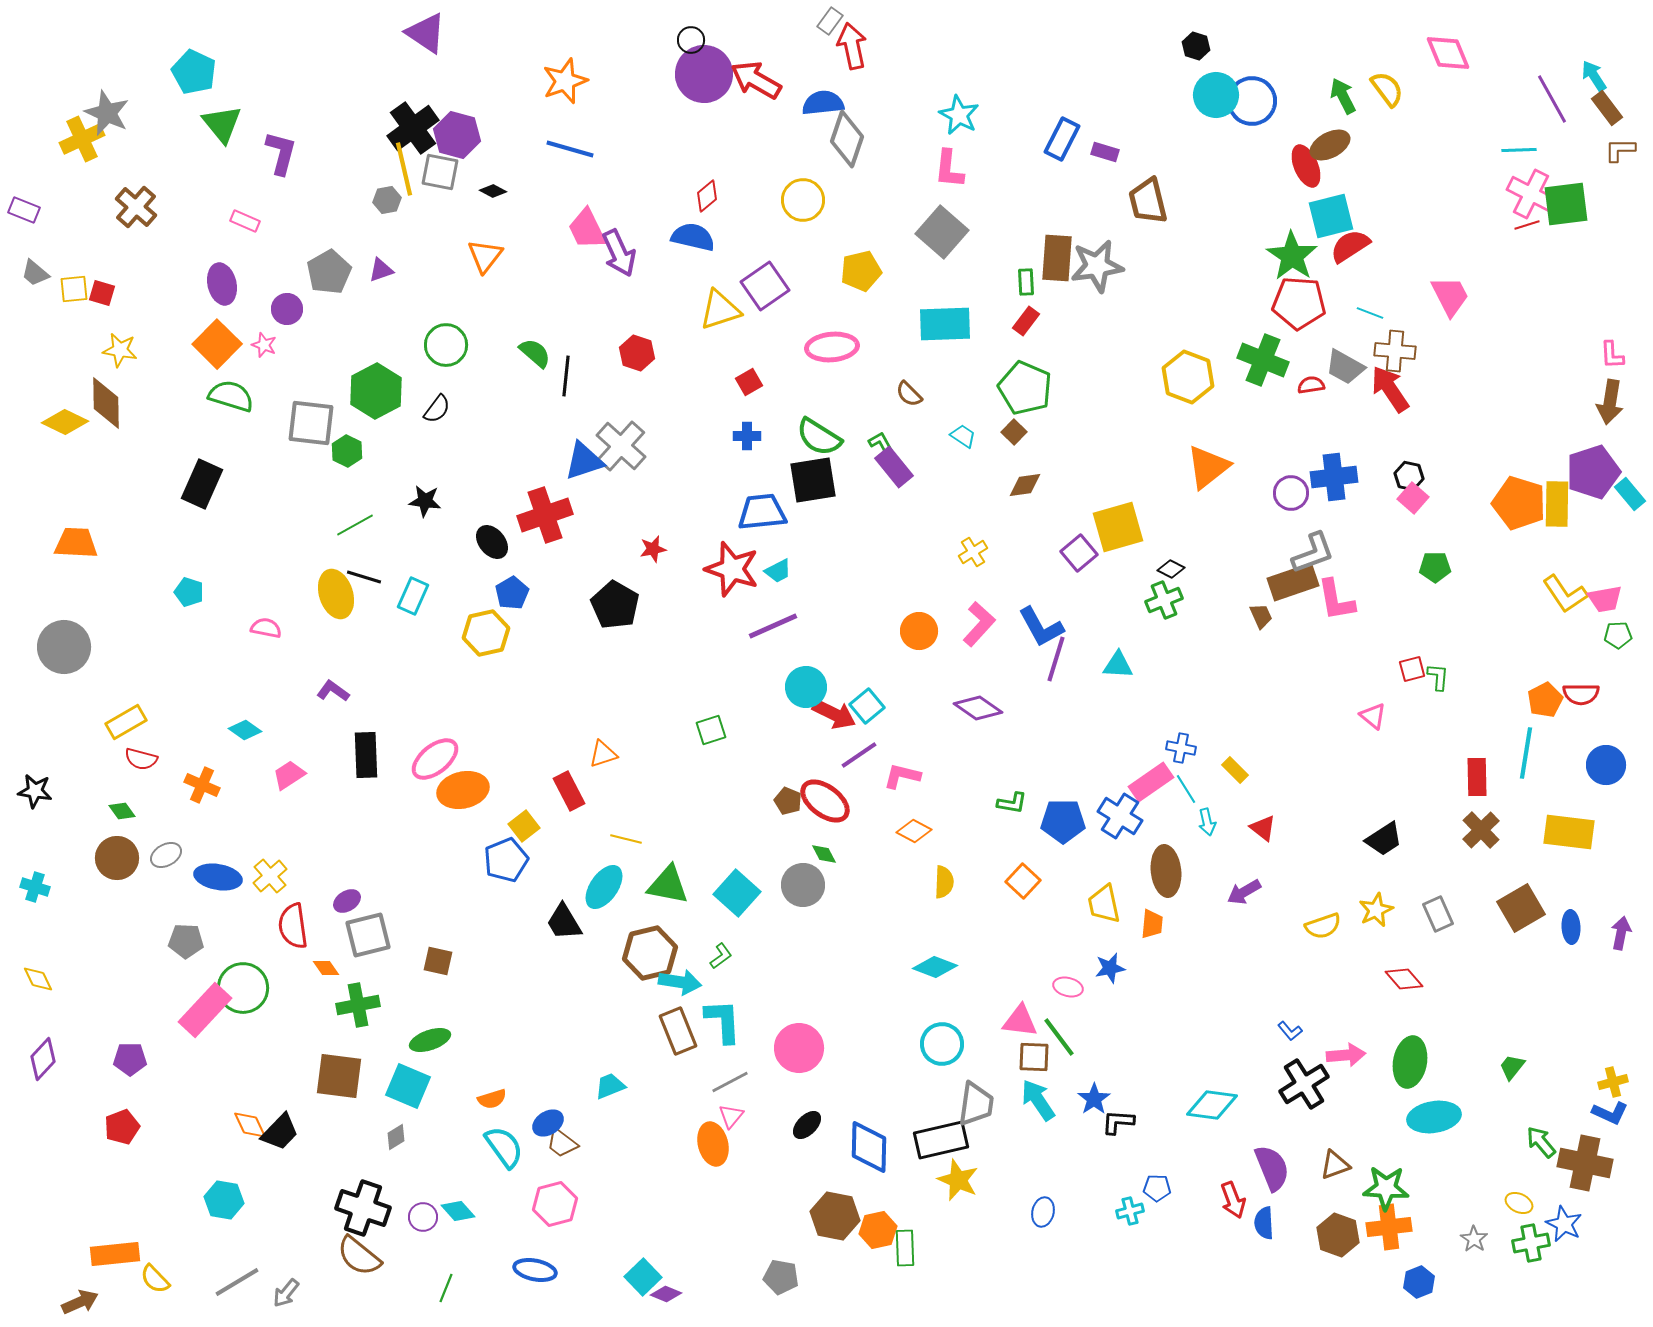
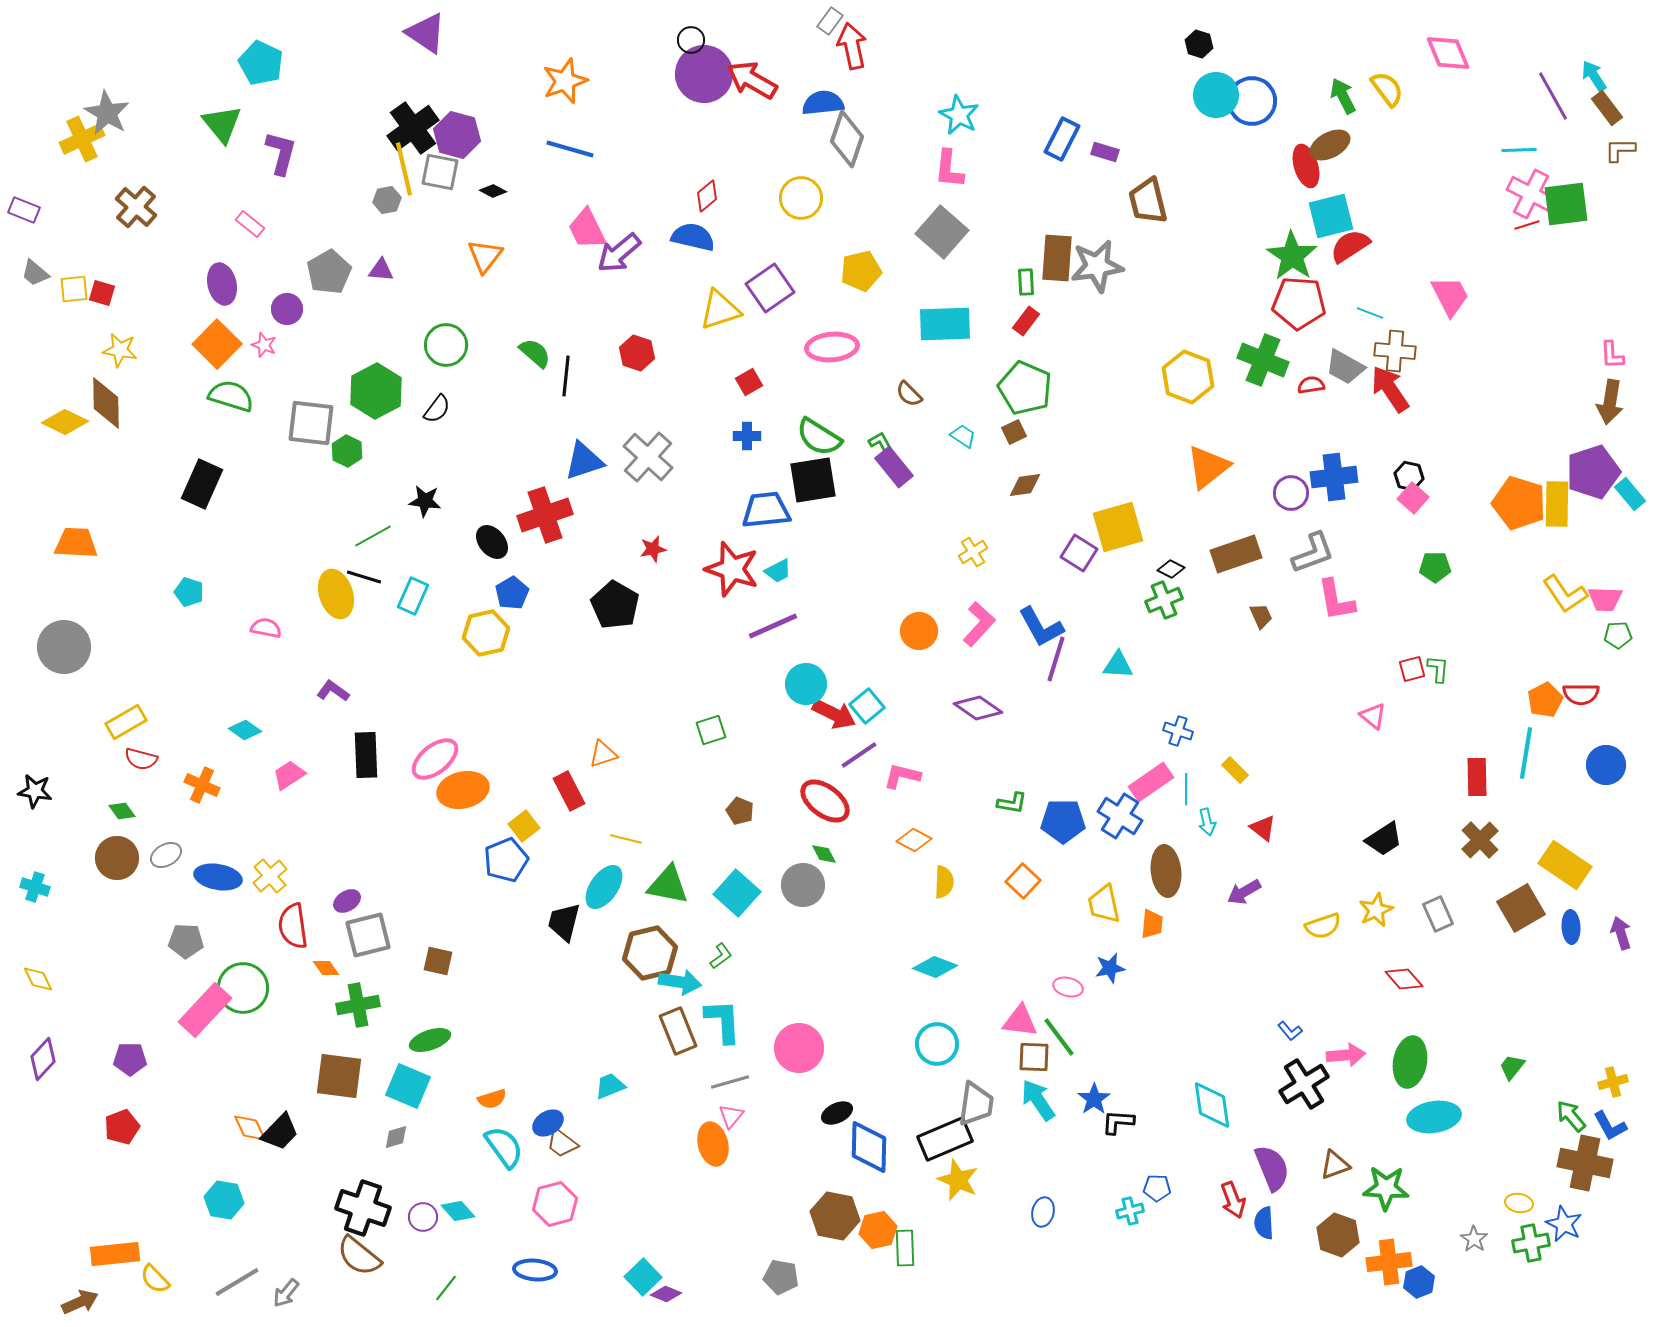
black hexagon at (1196, 46): moved 3 px right, 2 px up
cyan pentagon at (194, 72): moved 67 px right, 9 px up
red arrow at (756, 80): moved 4 px left
purple line at (1552, 99): moved 1 px right, 3 px up
gray star at (107, 113): rotated 6 degrees clockwise
red ellipse at (1306, 166): rotated 6 degrees clockwise
yellow circle at (803, 200): moved 2 px left, 2 px up
pink rectangle at (245, 221): moved 5 px right, 3 px down; rotated 16 degrees clockwise
purple arrow at (619, 253): rotated 75 degrees clockwise
purple triangle at (381, 270): rotated 24 degrees clockwise
purple square at (765, 286): moved 5 px right, 2 px down
brown square at (1014, 432): rotated 20 degrees clockwise
gray cross at (621, 446): moved 27 px right, 11 px down
blue trapezoid at (762, 512): moved 4 px right, 2 px up
green line at (355, 525): moved 18 px right, 11 px down
purple square at (1079, 553): rotated 18 degrees counterclockwise
brown rectangle at (1293, 582): moved 57 px left, 28 px up
pink trapezoid at (1605, 599): rotated 12 degrees clockwise
green L-shape at (1438, 677): moved 8 px up
cyan circle at (806, 687): moved 3 px up
blue cross at (1181, 748): moved 3 px left, 17 px up; rotated 8 degrees clockwise
cyan line at (1186, 789): rotated 32 degrees clockwise
brown pentagon at (788, 801): moved 48 px left, 10 px down
brown cross at (1481, 830): moved 1 px left, 10 px down
orange diamond at (914, 831): moved 9 px down
yellow rectangle at (1569, 832): moved 4 px left, 33 px down; rotated 27 degrees clockwise
black trapezoid at (564, 922): rotated 45 degrees clockwise
purple arrow at (1621, 933): rotated 28 degrees counterclockwise
cyan circle at (942, 1044): moved 5 px left
gray line at (730, 1082): rotated 12 degrees clockwise
cyan diamond at (1212, 1105): rotated 75 degrees clockwise
blue L-shape at (1610, 1113): moved 13 px down; rotated 36 degrees clockwise
orange diamond at (250, 1125): moved 3 px down
black ellipse at (807, 1125): moved 30 px right, 12 px up; rotated 20 degrees clockwise
gray diamond at (396, 1137): rotated 16 degrees clockwise
black rectangle at (941, 1140): moved 4 px right, 1 px up; rotated 10 degrees counterclockwise
green arrow at (1541, 1142): moved 30 px right, 26 px up
yellow ellipse at (1519, 1203): rotated 16 degrees counterclockwise
orange cross at (1389, 1227): moved 35 px down
blue ellipse at (535, 1270): rotated 6 degrees counterclockwise
green line at (446, 1288): rotated 16 degrees clockwise
